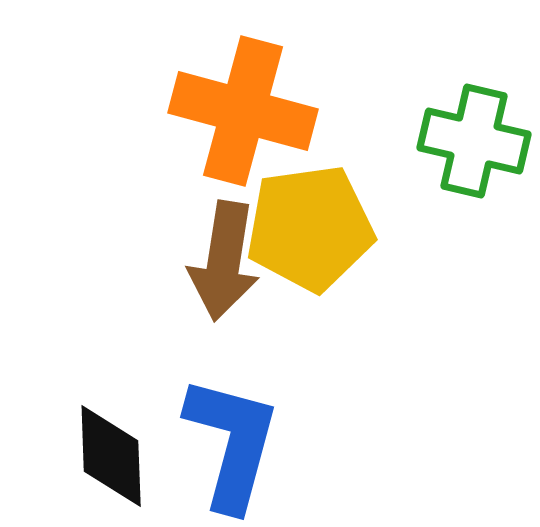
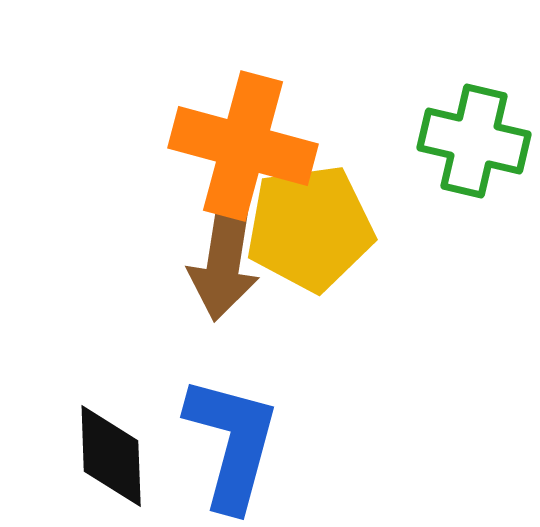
orange cross: moved 35 px down
